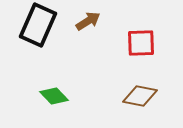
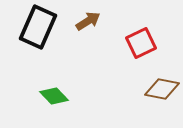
black rectangle: moved 2 px down
red square: rotated 24 degrees counterclockwise
brown diamond: moved 22 px right, 7 px up
